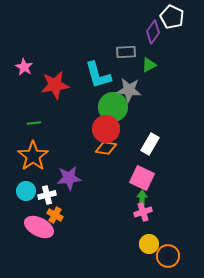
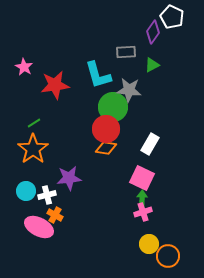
green triangle: moved 3 px right
green line: rotated 24 degrees counterclockwise
orange star: moved 7 px up
